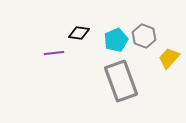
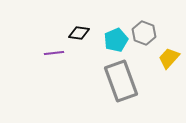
gray hexagon: moved 3 px up
